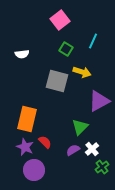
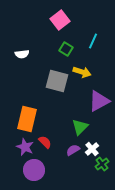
green cross: moved 3 px up
